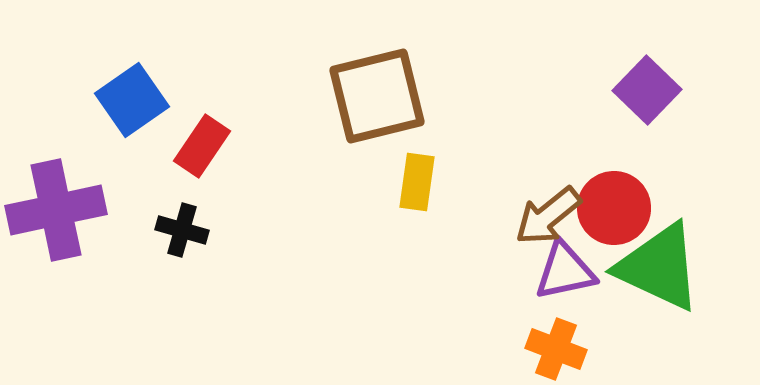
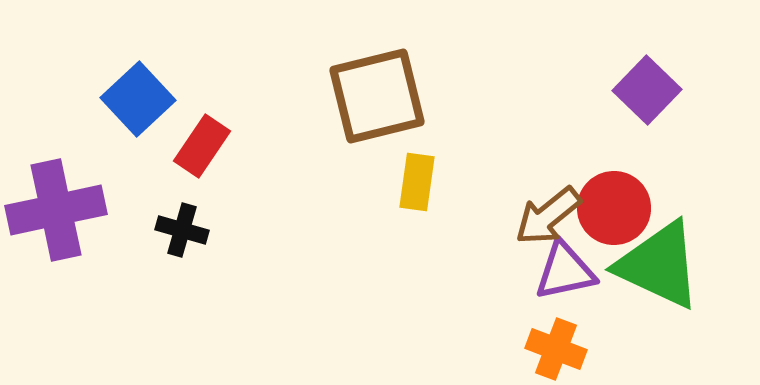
blue square: moved 6 px right, 1 px up; rotated 8 degrees counterclockwise
green triangle: moved 2 px up
